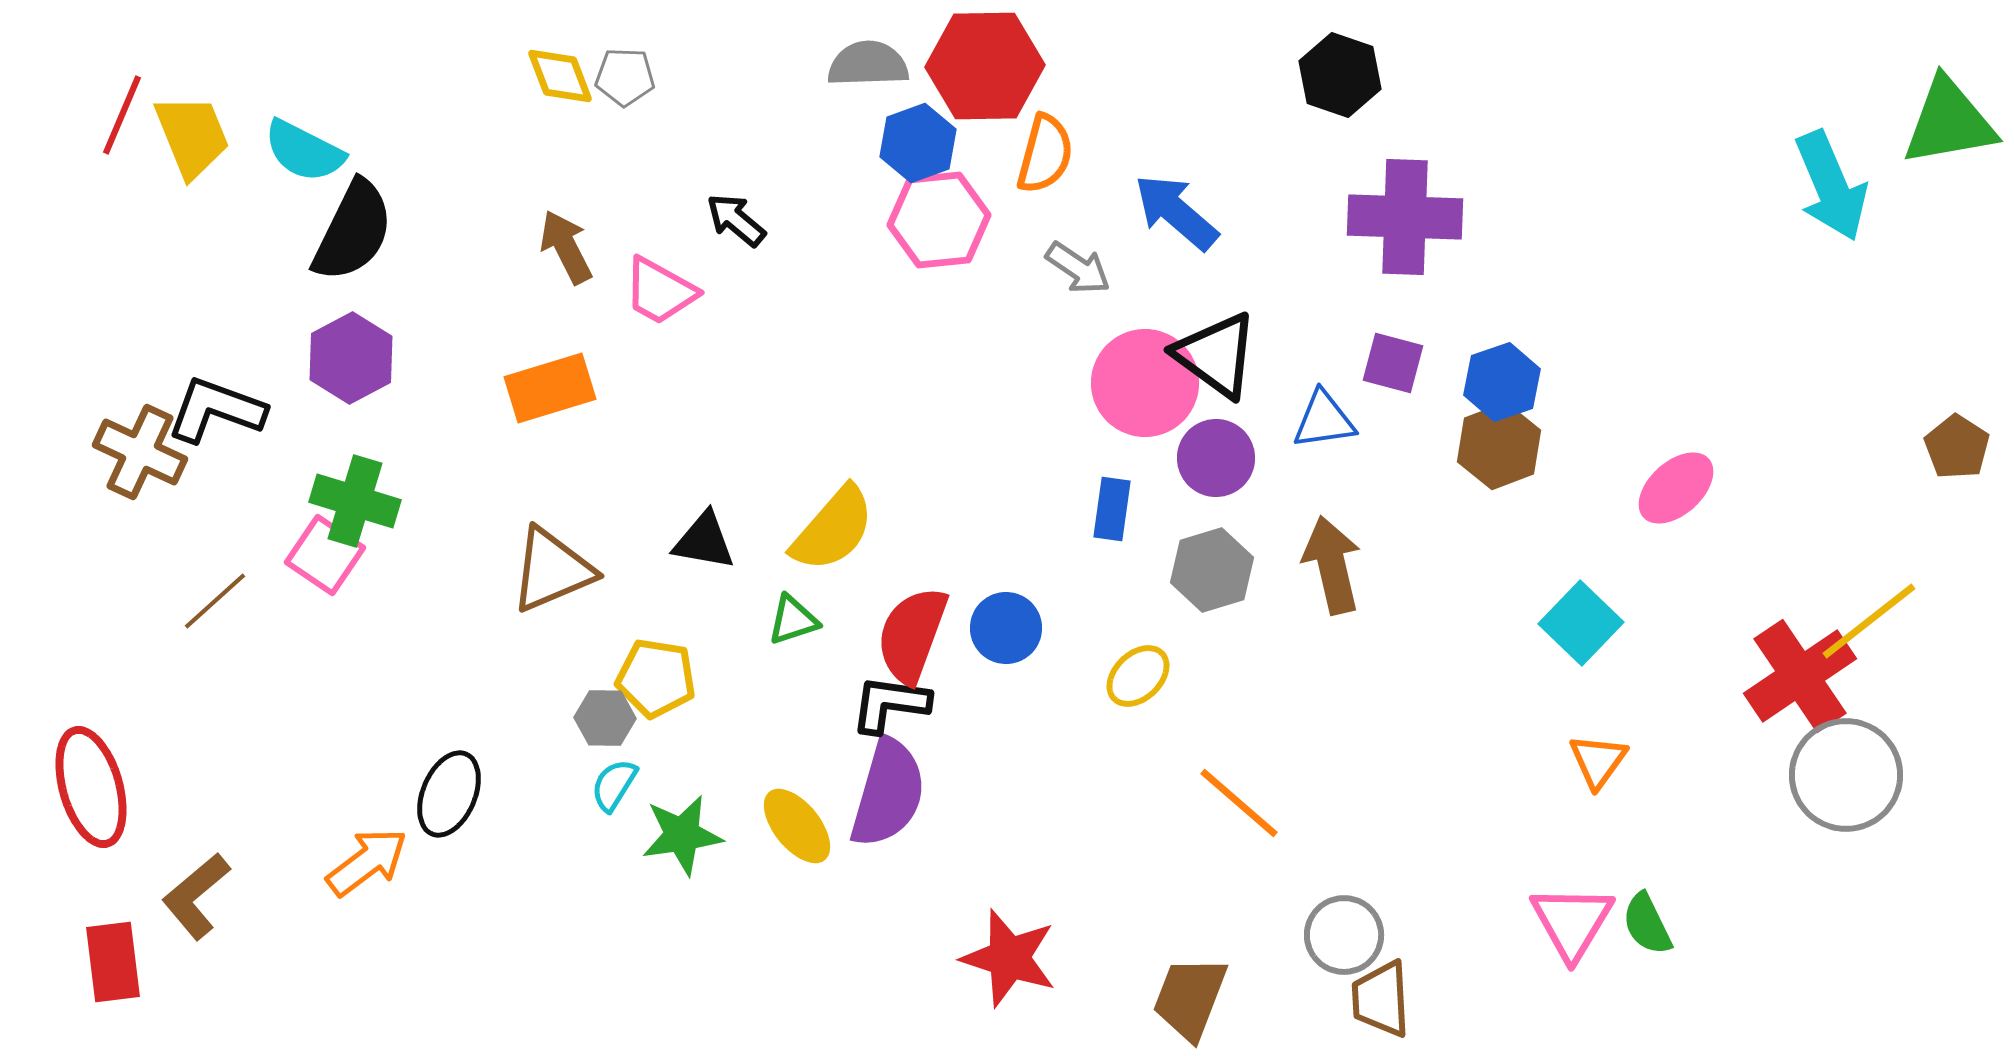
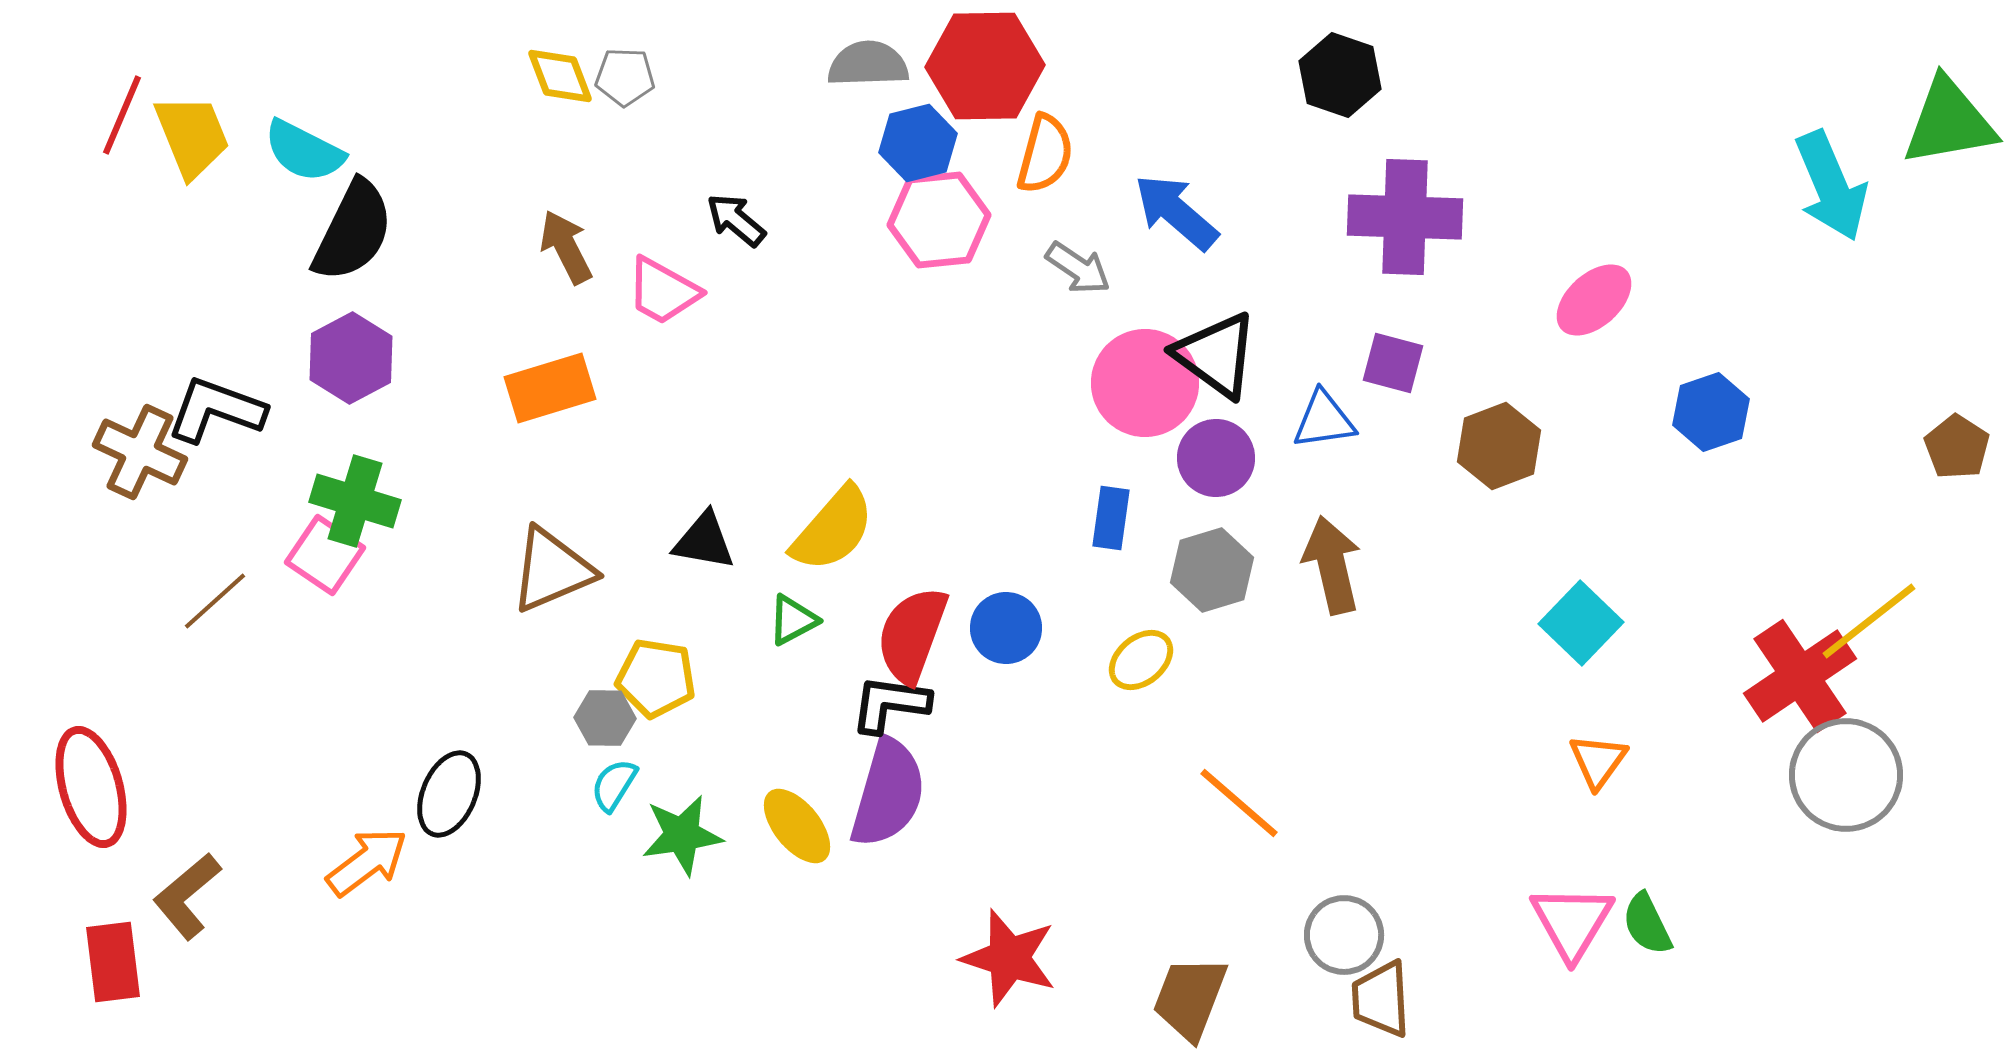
blue hexagon at (918, 143): rotated 6 degrees clockwise
pink trapezoid at (660, 291): moved 3 px right
blue hexagon at (1502, 382): moved 209 px right, 30 px down
pink ellipse at (1676, 488): moved 82 px left, 188 px up
blue rectangle at (1112, 509): moved 1 px left, 9 px down
green triangle at (793, 620): rotated 10 degrees counterclockwise
yellow ellipse at (1138, 676): moved 3 px right, 16 px up; rotated 4 degrees clockwise
brown L-shape at (196, 896): moved 9 px left
